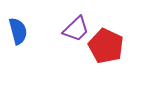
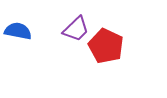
blue semicircle: rotated 64 degrees counterclockwise
